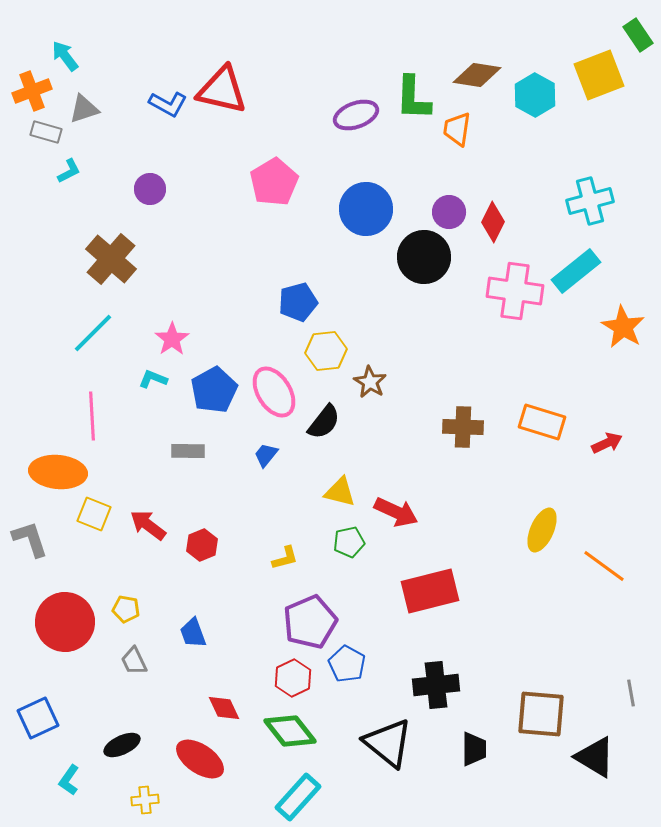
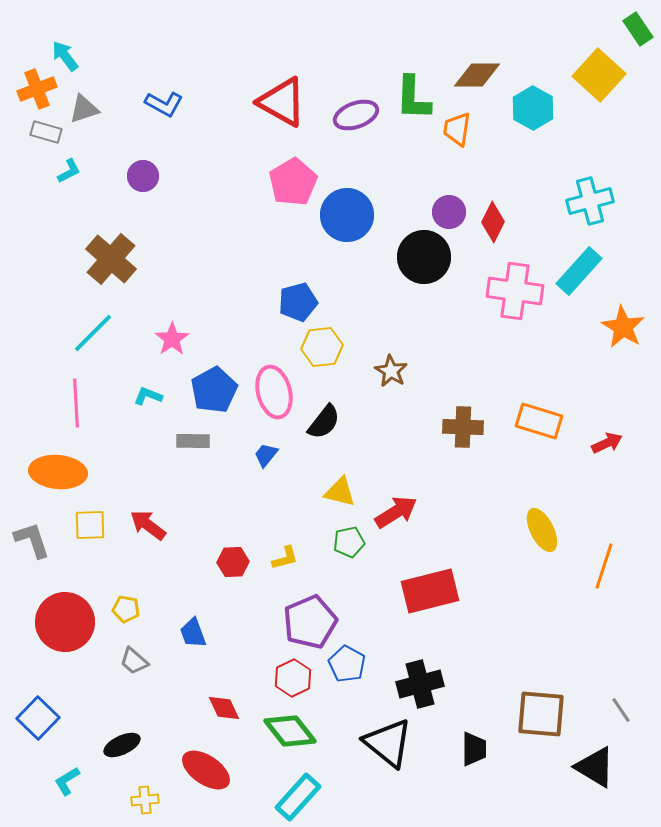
green rectangle at (638, 35): moved 6 px up
brown diamond at (477, 75): rotated 9 degrees counterclockwise
yellow square at (599, 75): rotated 27 degrees counterclockwise
red triangle at (222, 90): moved 60 px right, 12 px down; rotated 16 degrees clockwise
orange cross at (32, 91): moved 5 px right, 2 px up
cyan hexagon at (535, 95): moved 2 px left, 13 px down
blue L-shape at (168, 104): moved 4 px left
pink pentagon at (274, 182): moved 19 px right
purple circle at (150, 189): moved 7 px left, 13 px up
blue circle at (366, 209): moved 19 px left, 6 px down
cyan rectangle at (576, 271): moved 3 px right; rotated 9 degrees counterclockwise
yellow hexagon at (326, 351): moved 4 px left, 4 px up
cyan L-shape at (153, 379): moved 5 px left, 17 px down
brown star at (370, 382): moved 21 px right, 11 px up
pink ellipse at (274, 392): rotated 18 degrees clockwise
pink line at (92, 416): moved 16 px left, 13 px up
orange rectangle at (542, 422): moved 3 px left, 1 px up
gray rectangle at (188, 451): moved 5 px right, 10 px up
red arrow at (396, 512): rotated 57 degrees counterclockwise
yellow square at (94, 514): moved 4 px left, 11 px down; rotated 24 degrees counterclockwise
yellow ellipse at (542, 530): rotated 51 degrees counterclockwise
gray L-shape at (30, 539): moved 2 px right, 1 px down
red hexagon at (202, 545): moved 31 px right, 17 px down; rotated 20 degrees clockwise
orange line at (604, 566): rotated 72 degrees clockwise
gray trapezoid at (134, 661): rotated 24 degrees counterclockwise
black cross at (436, 685): moved 16 px left, 1 px up; rotated 9 degrees counterclockwise
gray line at (631, 693): moved 10 px left, 17 px down; rotated 24 degrees counterclockwise
blue square at (38, 718): rotated 21 degrees counterclockwise
black triangle at (595, 757): moved 10 px down
red ellipse at (200, 759): moved 6 px right, 11 px down
cyan L-shape at (69, 780): moved 2 px left, 1 px down; rotated 24 degrees clockwise
